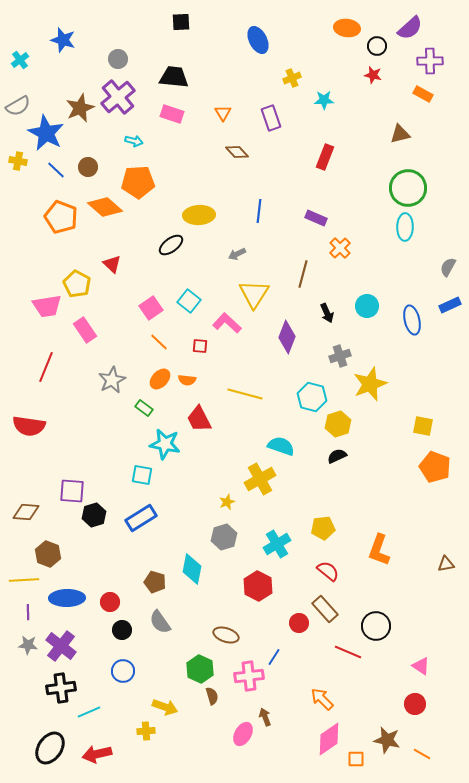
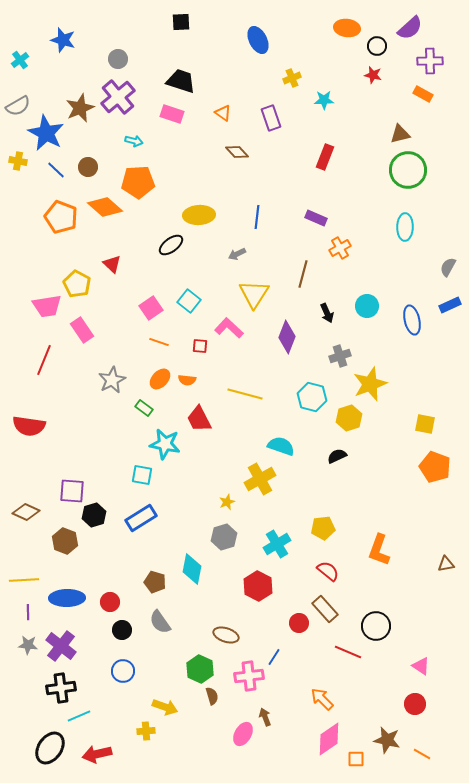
black trapezoid at (174, 77): moved 7 px right, 4 px down; rotated 12 degrees clockwise
orange triangle at (223, 113): rotated 24 degrees counterclockwise
green circle at (408, 188): moved 18 px up
blue line at (259, 211): moved 2 px left, 6 px down
orange cross at (340, 248): rotated 15 degrees clockwise
pink L-shape at (227, 323): moved 2 px right, 5 px down
pink rectangle at (85, 330): moved 3 px left
orange line at (159, 342): rotated 24 degrees counterclockwise
red line at (46, 367): moved 2 px left, 7 px up
yellow hexagon at (338, 424): moved 11 px right, 6 px up
yellow square at (423, 426): moved 2 px right, 2 px up
brown diamond at (26, 512): rotated 20 degrees clockwise
brown hexagon at (48, 554): moved 17 px right, 13 px up
cyan line at (89, 712): moved 10 px left, 4 px down
